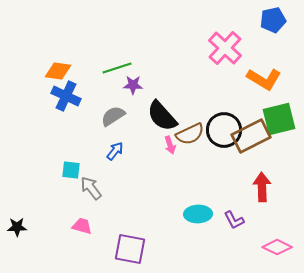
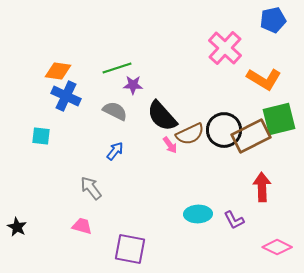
gray semicircle: moved 2 px right, 5 px up; rotated 60 degrees clockwise
pink arrow: rotated 18 degrees counterclockwise
cyan square: moved 30 px left, 34 px up
black star: rotated 30 degrees clockwise
